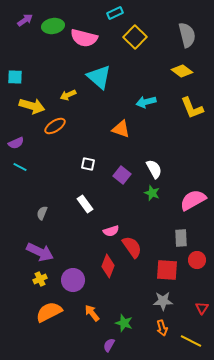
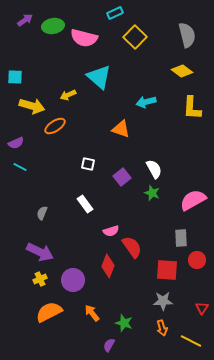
yellow L-shape at (192, 108): rotated 25 degrees clockwise
purple square at (122, 175): moved 2 px down; rotated 12 degrees clockwise
